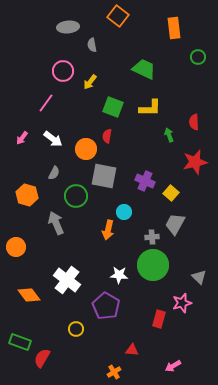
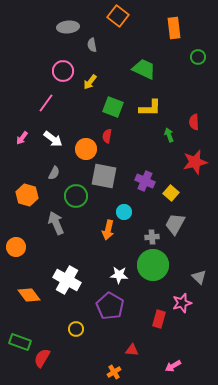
white cross at (67, 280): rotated 8 degrees counterclockwise
purple pentagon at (106, 306): moved 4 px right
